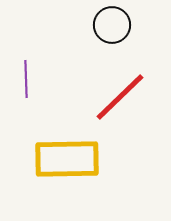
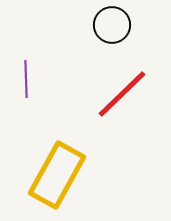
red line: moved 2 px right, 3 px up
yellow rectangle: moved 10 px left, 16 px down; rotated 60 degrees counterclockwise
